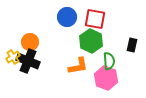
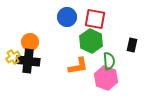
black cross: rotated 15 degrees counterclockwise
